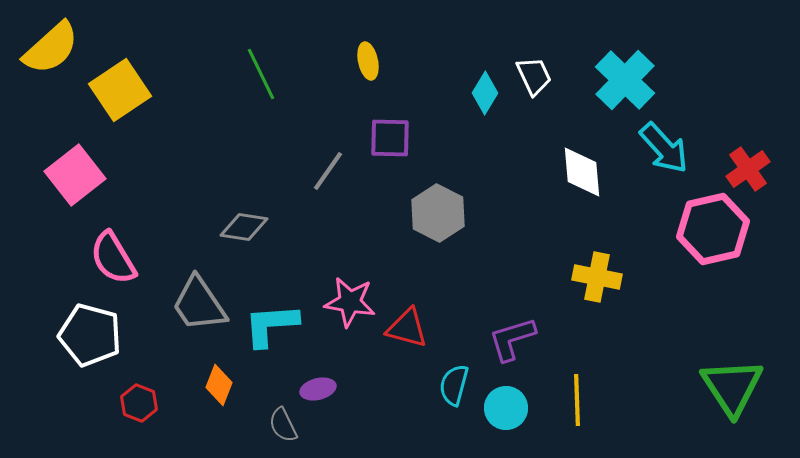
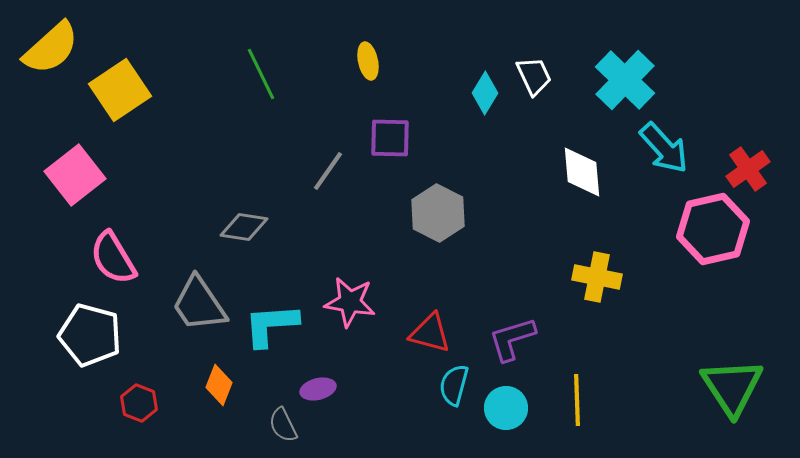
red triangle: moved 23 px right, 5 px down
